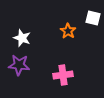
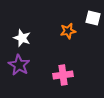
orange star: rotated 28 degrees clockwise
purple star: rotated 25 degrees clockwise
